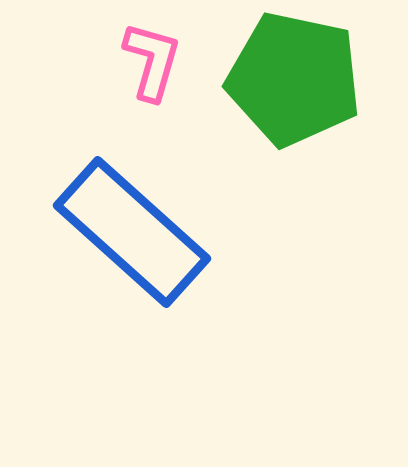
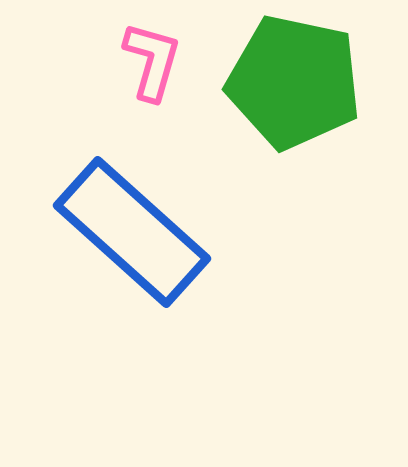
green pentagon: moved 3 px down
